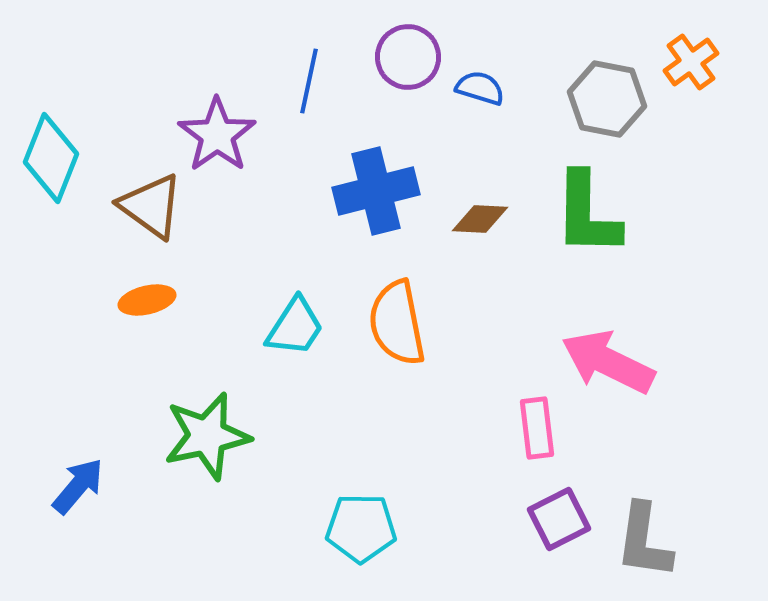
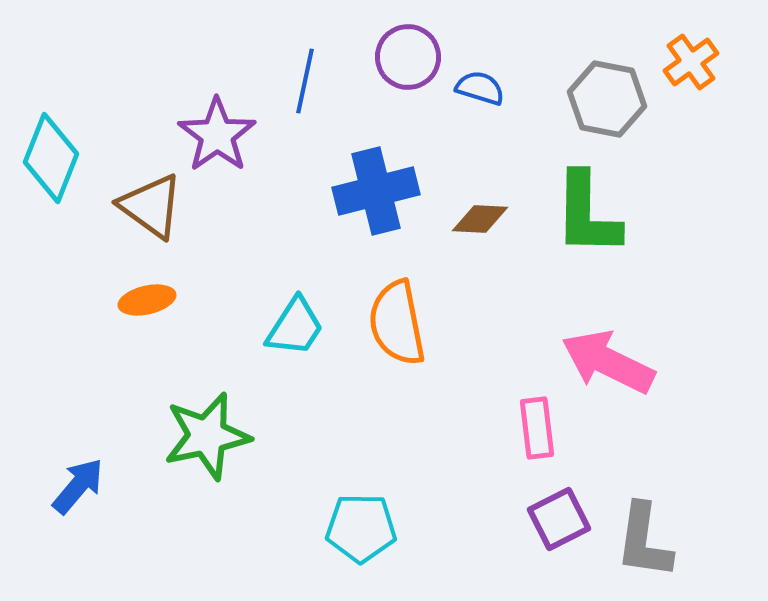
blue line: moved 4 px left
